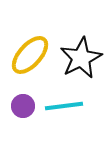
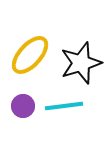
black star: moved 5 px down; rotated 9 degrees clockwise
